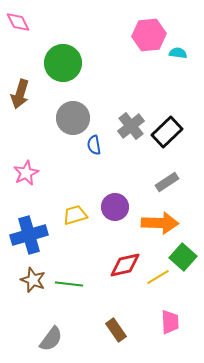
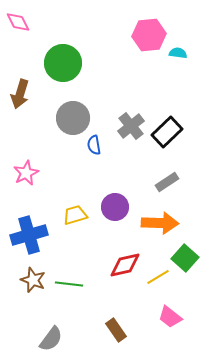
green square: moved 2 px right, 1 px down
pink trapezoid: moved 5 px up; rotated 130 degrees clockwise
